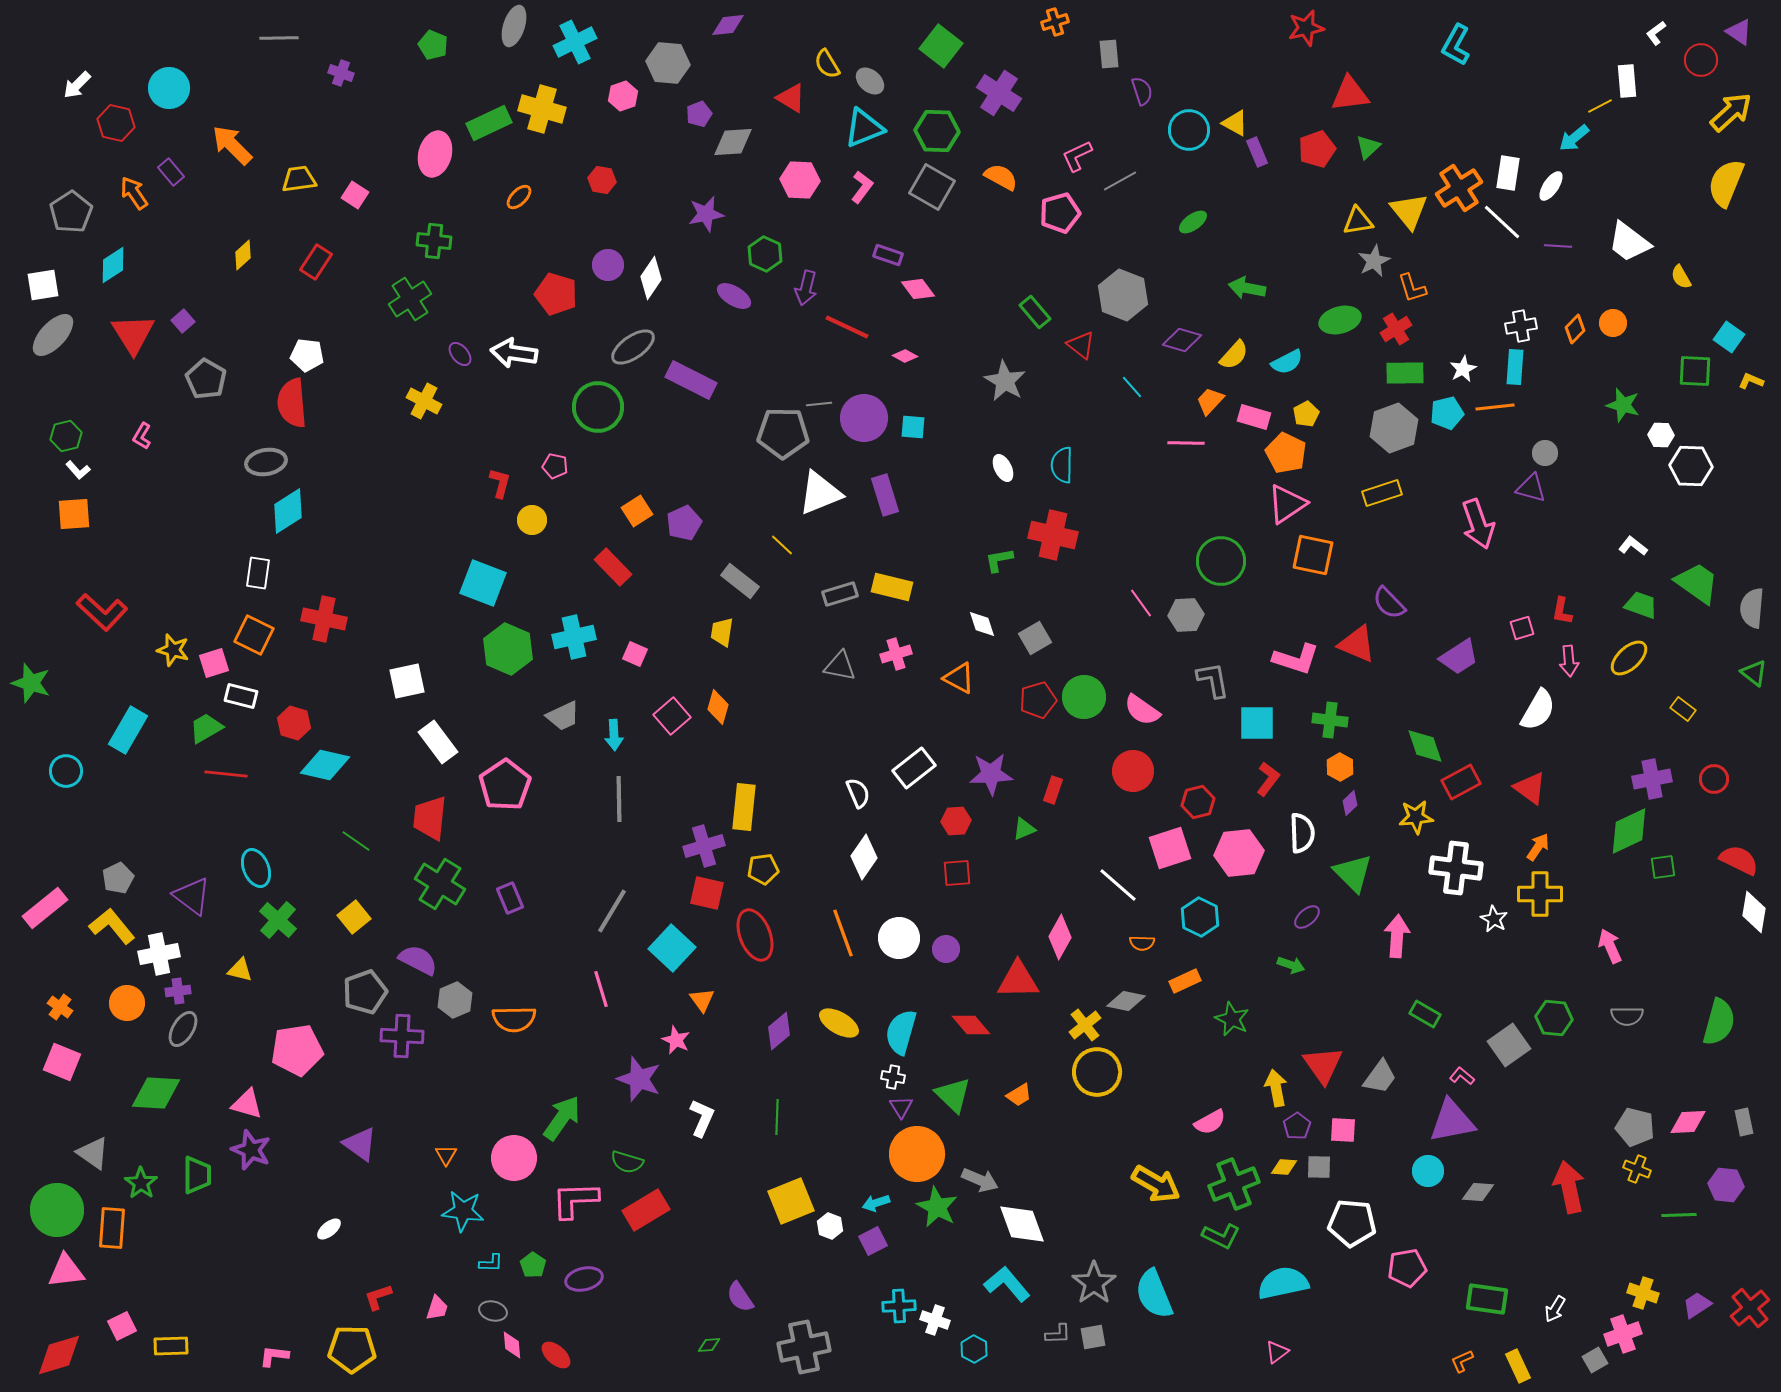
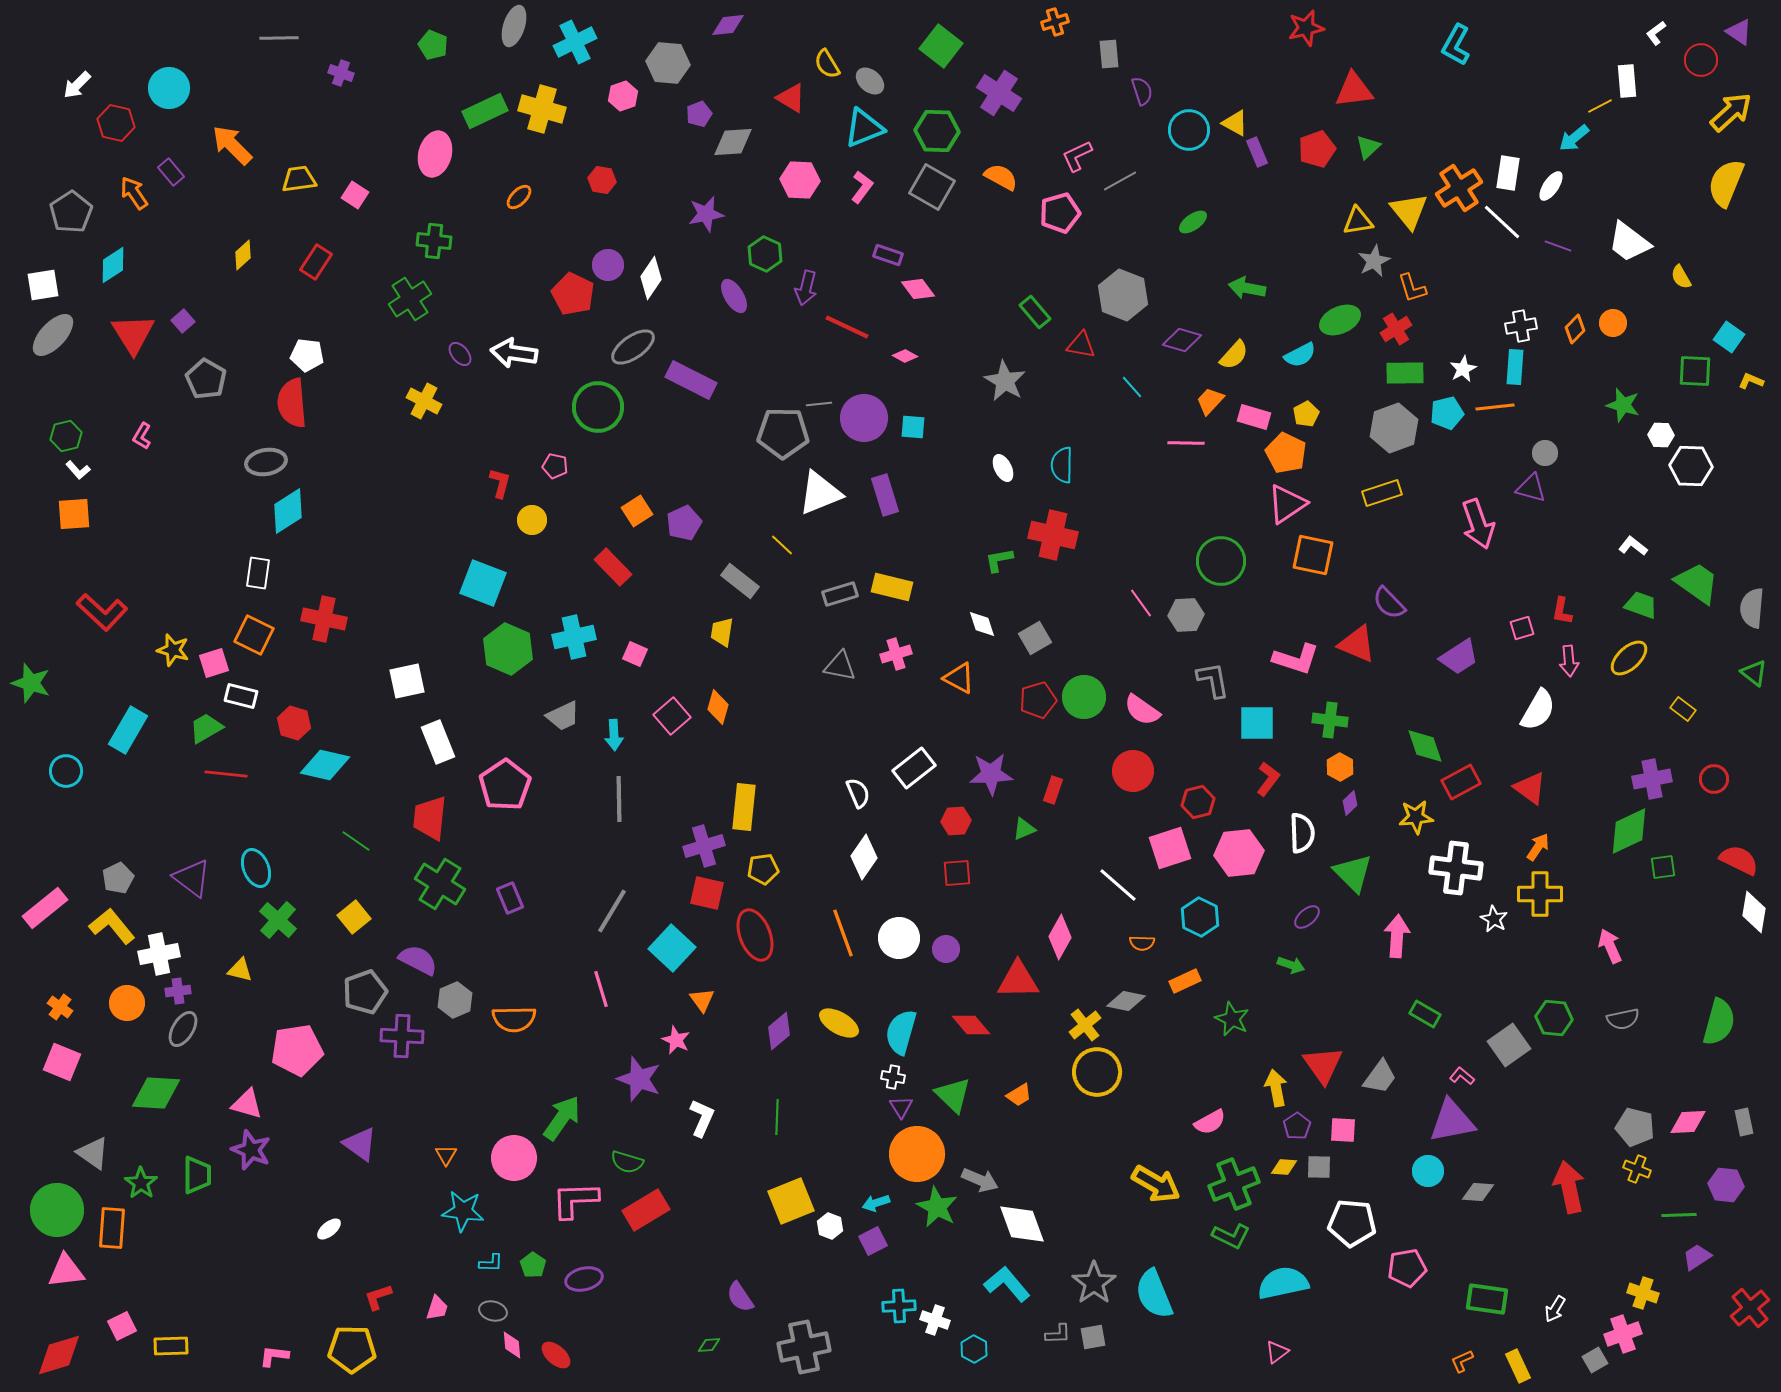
red triangle at (1350, 94): moved 4 px right, 4 px up
green rectangle at (489, 123): moved 4 px left, 12 px up
purple line at (1558, 246): rotated 16 degrees clockwise
red pentagon at (556, 294): moved 17 px right; rotated 9 degrees clockwise
purple ellipse at (734, 296): rotated 28 degrees clockwise
green ellipse at (1340, 320): rotated 9 degrees counterclockwise
red triangle at (1081, 345): rotated 28 degrees counterclockwise
cyan semicircle at (1287, 362): moved 13 px right, 7 px up
white rectangle at (438, 742): rotated 15 degrees clockwise
purple triangle at (192, 896): moved 18 px up
gray semicircle at (1627, 1016): moved 4 px left, 3 px down; rotated 12 degrees counterclockwise
green L-shape at (1221, 1236): moved 10 px right
purple trapezoid at (1697, 1305): moved 48 px up
